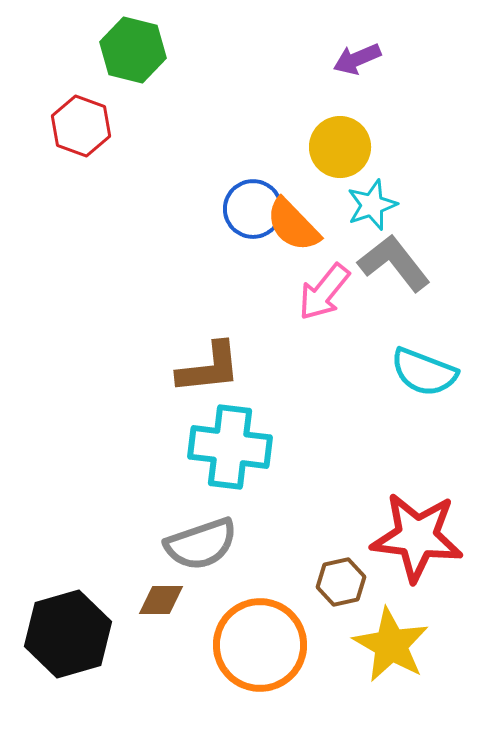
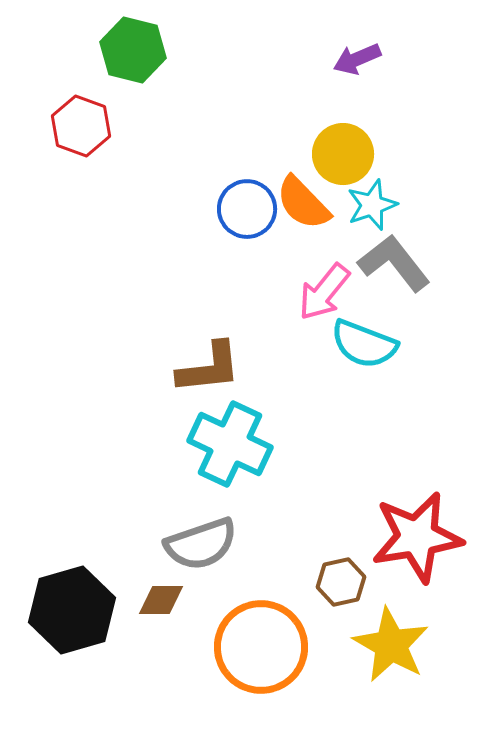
yellow circle: moved 3 px right, 7 px down
blue circle: moved 6 px left
orange semicircle: moved 10 px right, 22 px up
cyan semicircle: moved 60 px left, 28 px up
cyan cross: moved 3 px up; rotated 18 degrees clockwise
red star: rotated 16 degrees counterclockwise
black hexagon: moved 4 px right, 24 px up
orange circle: moved 1 px right, 2 px down
